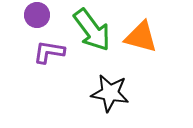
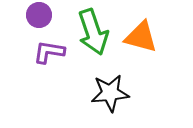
purple circle: moved 2 px right
green arrow: moved 1 px right, 2 px down; rotated 18 degrees clockwise
black star: rotated 15 degrees counterclockwise
